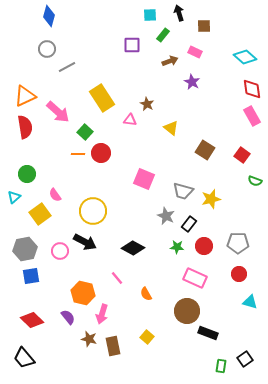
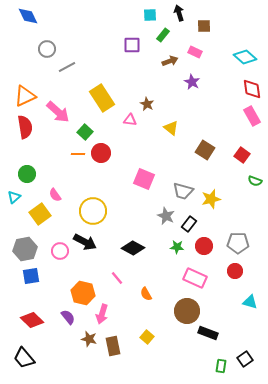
blue diamond at (49, 16): moved 21 px left; rotated 40 degrees counterclockwise
red circle at (239, 274): moved 4 px left, 3 px up
